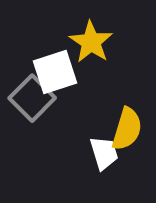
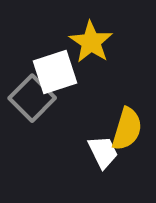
white trapezoid: moved 1 px left, 1 px up; rotated 9 degrees counterclockwise
